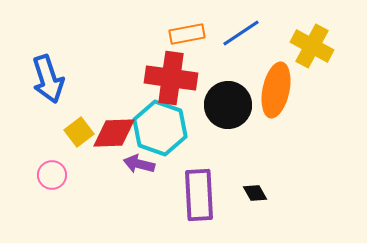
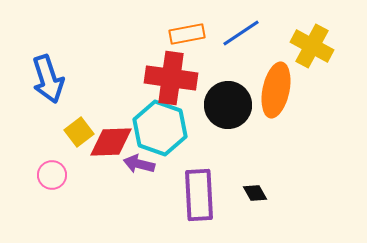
red diamond: moved 3 px left, 9 px down
